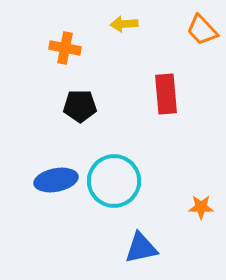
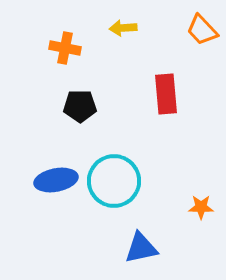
yellow arrow: moved 1 px left, 4 px down
